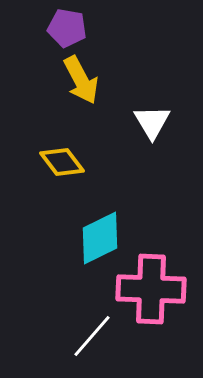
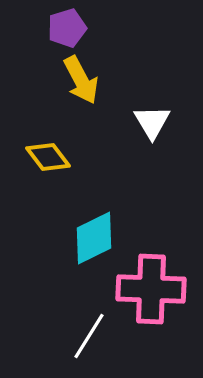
purple pentagon: rotated 27 degrees counterclockwise
yellow diamond: moved 14 px left, 5 px up
cyan diamond: moved 6 px left
white line: moved 3 px left; rotated 9 degrees counterclockwise
